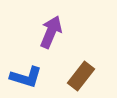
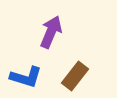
brown rectangle: moved 6 px left
